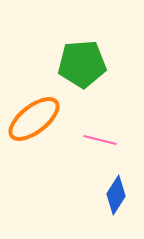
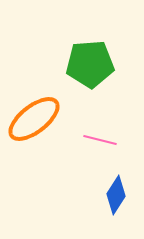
green pentagon: moved 8 px right
